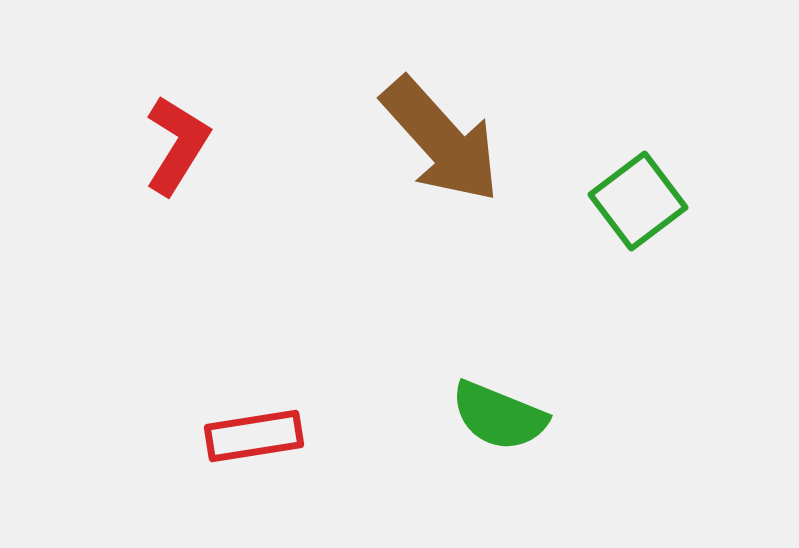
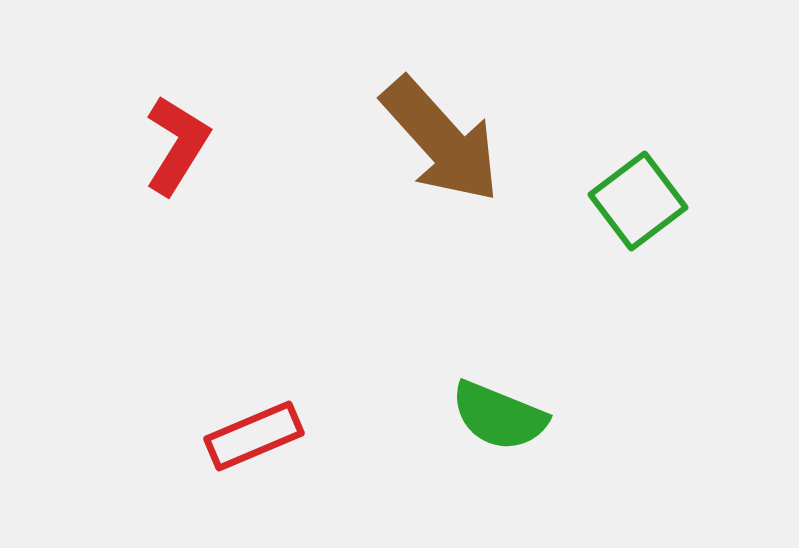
red rectangle: rotated 14 degrees counterclockwise
